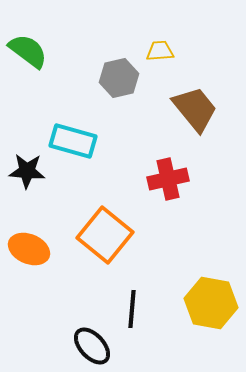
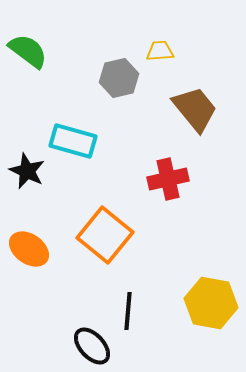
black star: rotated 21 degrees clockwise
orange ellipse: rotated 12 degrees clockwise
black line: moved 4 px left, 2 px down
